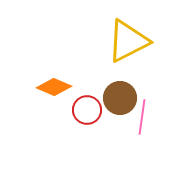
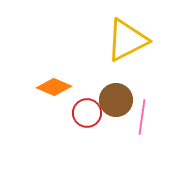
yellow triangle: moved 1 px left, 1 px up
brown circle: moved 4 px left, 2 px down
red circle: moved 3 px down
